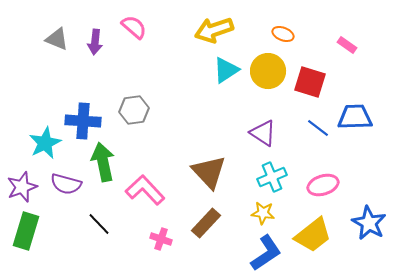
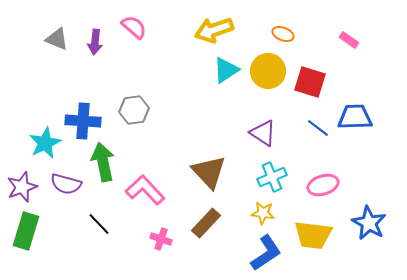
pink rectangle: moved 2 px right, 5 px up
yellow trapezoid: rotated 45 degrees clockwise
